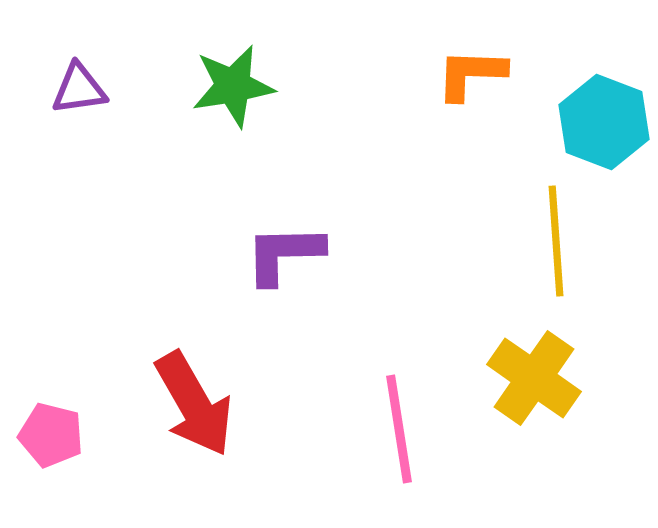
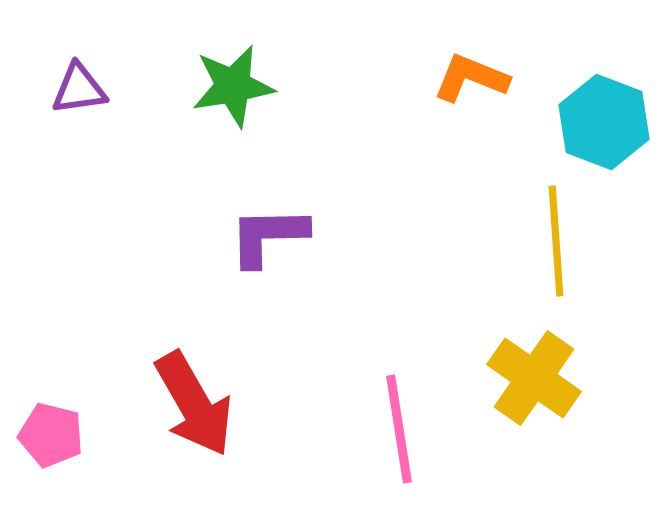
orange L-shape: moved 4 px down; rotated 20 degrees clockwise
purple L-shape: moved 16 px left, 18 px up
